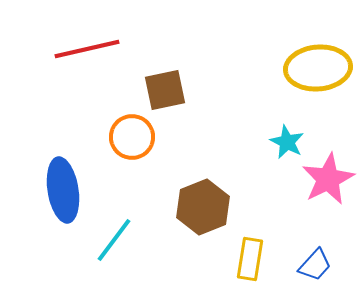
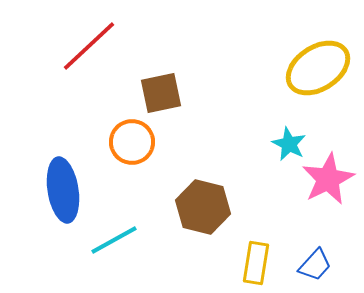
red line: moved 2 px right, 3 px up; rotated 30 degrees counterclockwise
yellow ellipse: rotated 28 degrees counterclockwise
brown square: moved 4 px left, 3 px down
orange circle: moved 5 px down
cyan star: moved 2 px right, 2 px down
brown hexagon: rotated 24 degrees counterclockwise
cyan line: rotated 24 degrees clockwise
yellow rectangle: moved 6 px right, 4 px down
